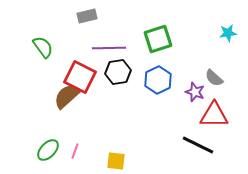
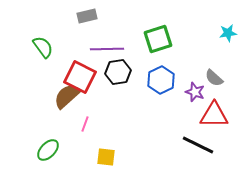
purple line: moved 2 px left, 1 px down
blue hexagon: moved 3 px right
pink line: moved 10 px right, 27 px up
yellow square: moved 10 px left, 4 px up
